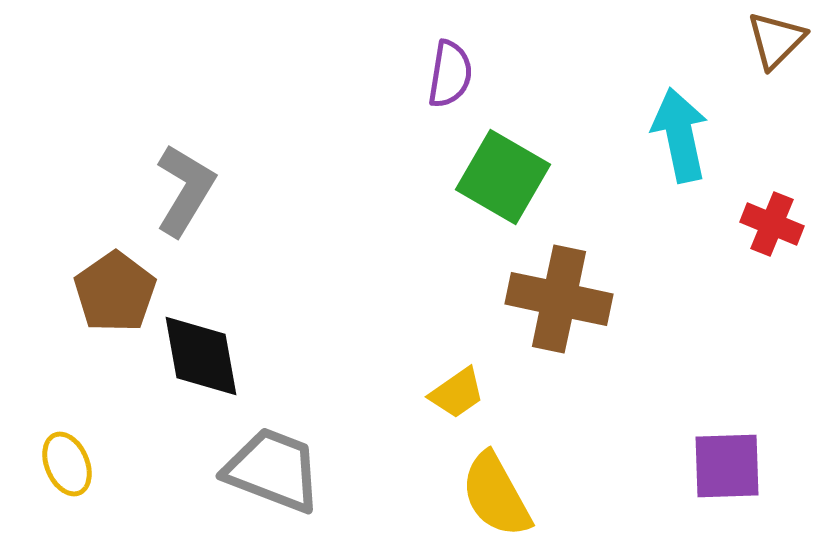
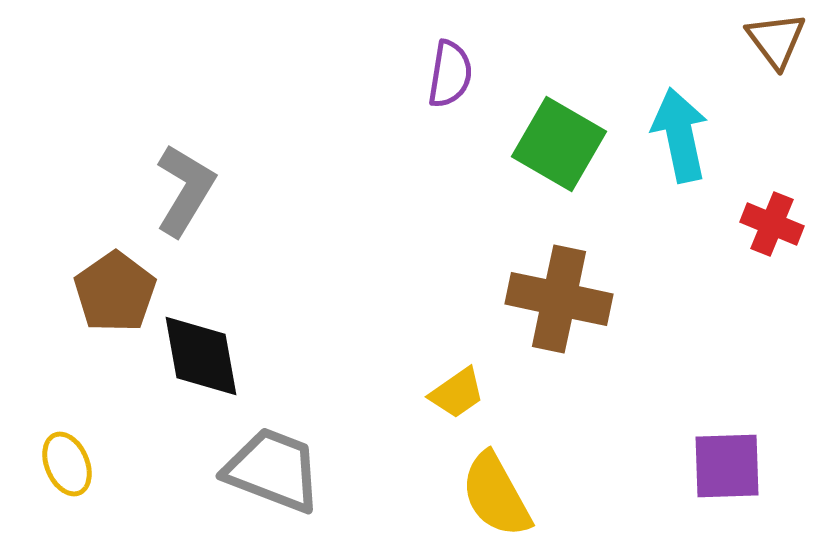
brown triangle: rotated 22 degrees counterclockwise
green square: moved 56 px right, 33 px up
